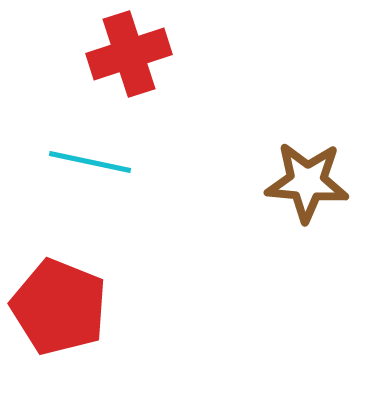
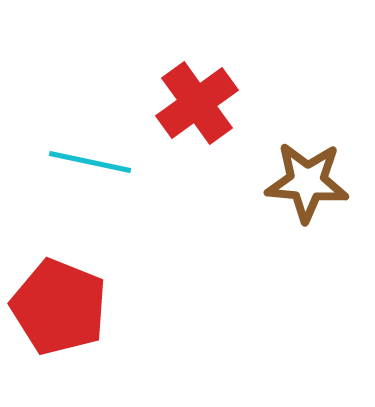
red cross: moved 68 px right, 49 px down; rotated 18 degrees counterclockwise
